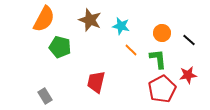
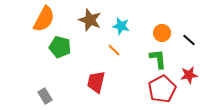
orange line: moved 17 px left
red star: moved 1 px right
